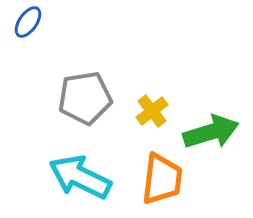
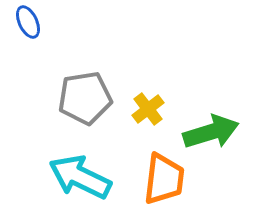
blue ellipse: rotated 60 degrees counterclockwise
yellow cross: moved 4 px left, 2 px up
orange trapezoid: moved 2 px right
